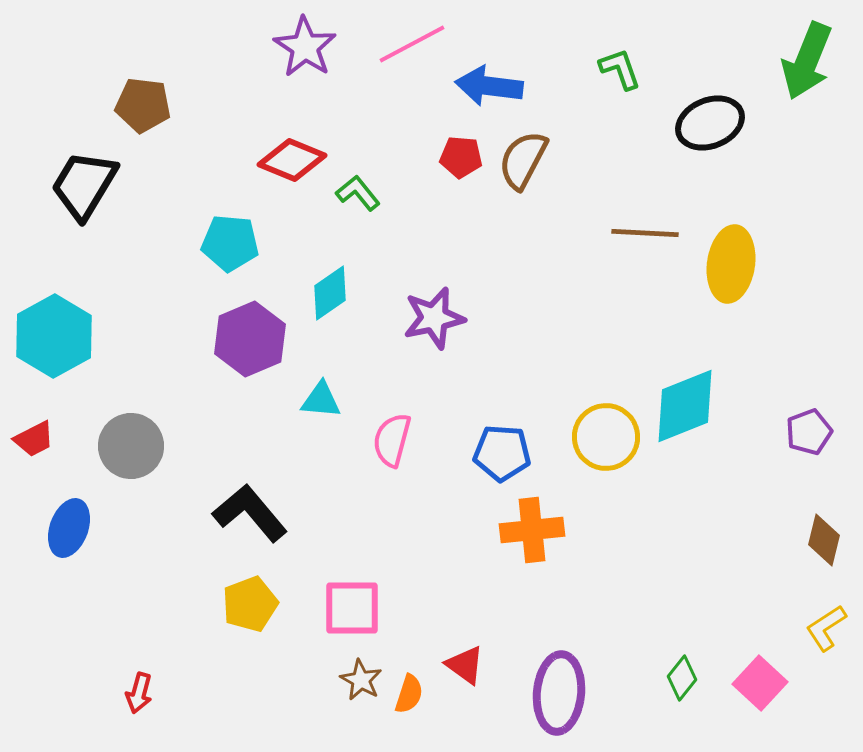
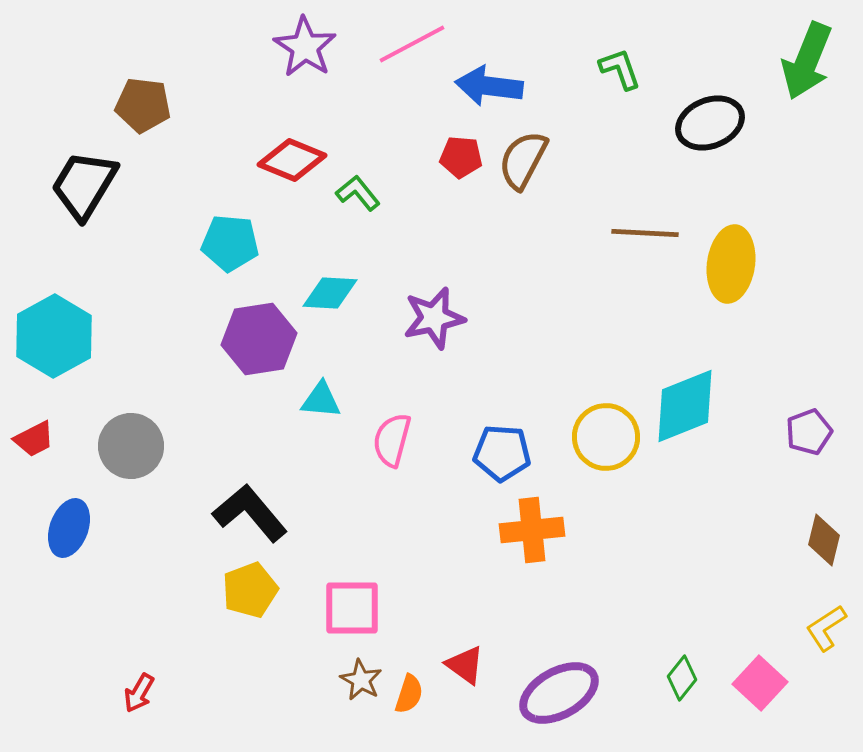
cyan diamond at (330, 293): rotated 38 degrees clockwise
purple hexagon at (250, 339): moved 9 px right; rotated 14 degrees clockwise
yellow pentagon at (250, 604): moved 14 px up
red arrow at (139, 693): rotated 15 degrees clockwise
purple ellipse at (559, 693): rotated 56 degrees clockwise
